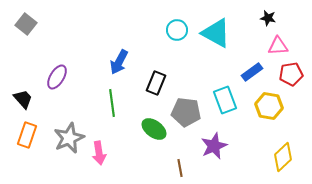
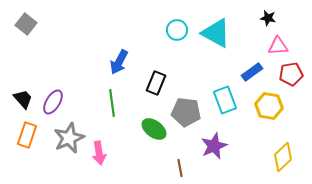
purple ellipse: moved 4 px left, 25 px down
